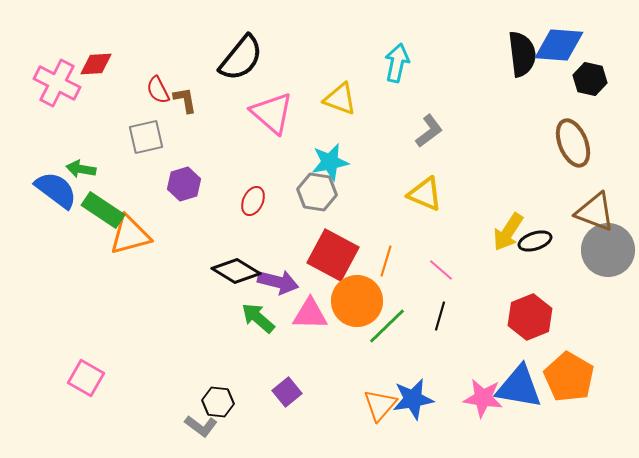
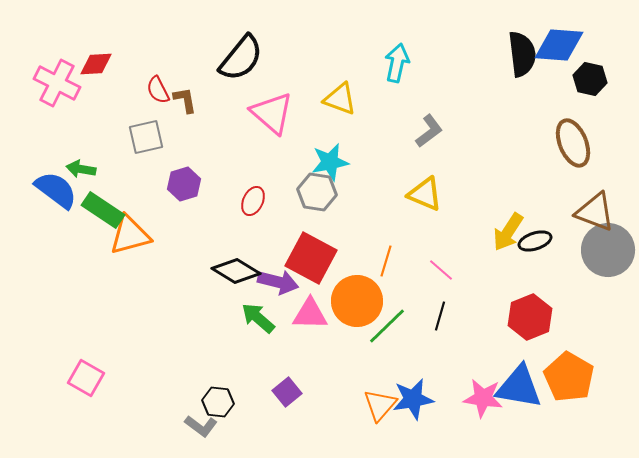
red square at (333, 255): moved 22 px left, 3 px down
